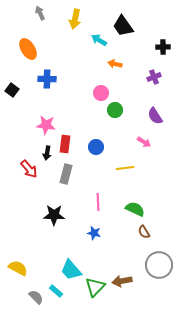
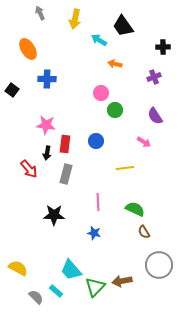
blue circle: moved 6 px up
